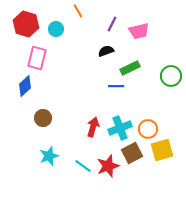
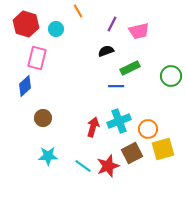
cyan cross: moved 1 px left, 7 px up
yellow square: moved 1 px right, 1 px up
cyan star: moved 1 px left; rotated 18 degrees clockwise
